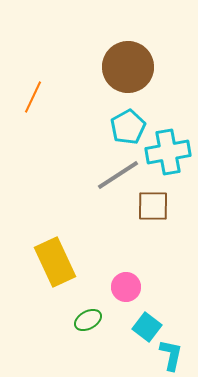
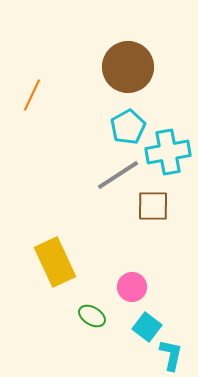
orange line: moved 1 px left, 2 px up
pink circle: moved 6 px right
green ellipse: moved 4 px right, 4 px up; rotated 60 degrees clockwise
